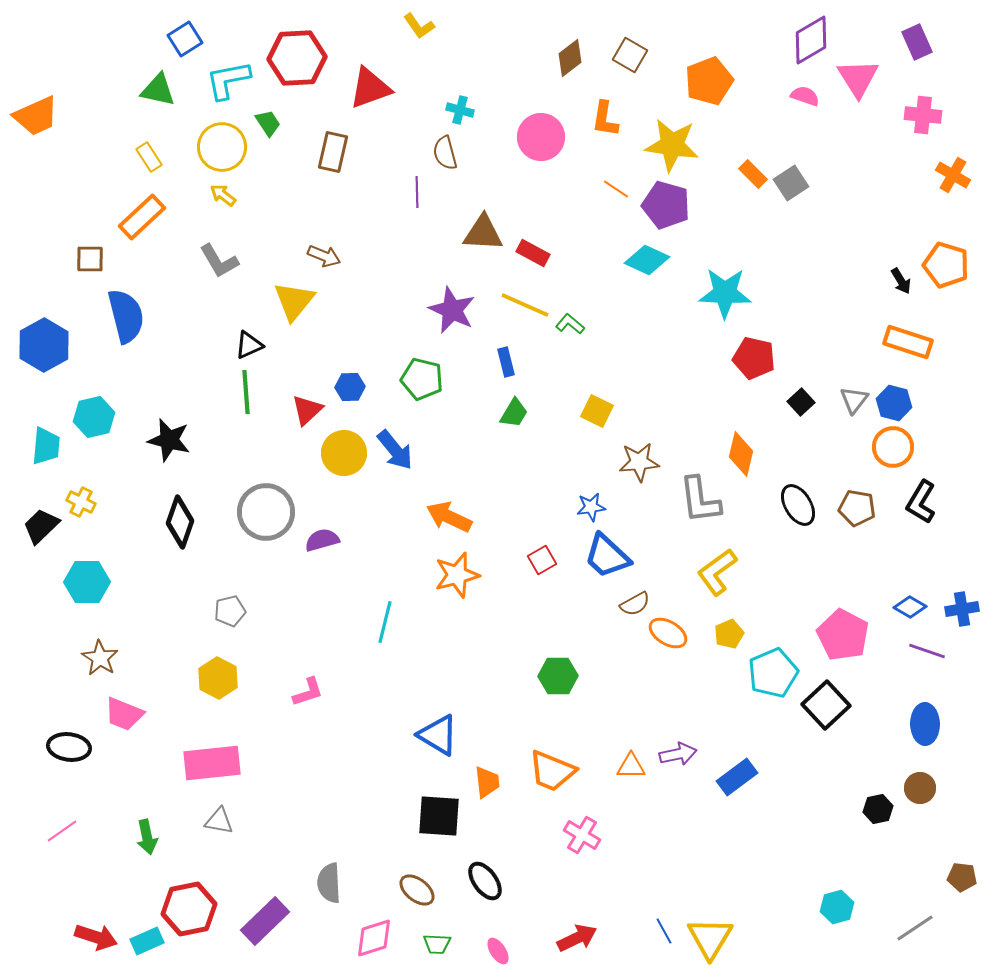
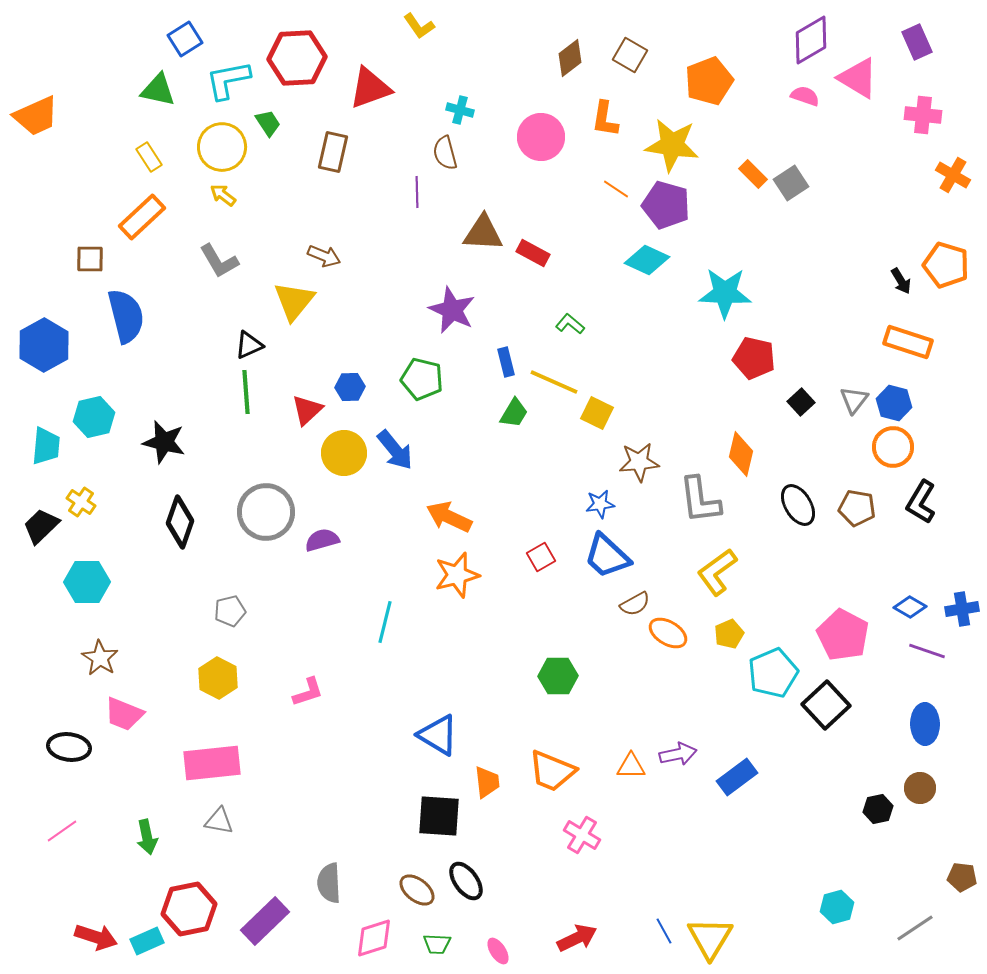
pink triangle at (858, 78): rotated 27 degrees counterclockwise
yellow line at (525, 305): moved 29 px right, 77 px down
yellow square at (597, 411): moved 2 px down
black star at (169, 440): moved 5 px left, 2 px down
yellow cross at (81, 502): rotated 8 degrees clockwise
blue star at (591, 507): moved 9 px right, 3 px up
red square at (542, 560): moved 1 px left, 3 px up
black ellipse at (485, 881): moved 19 px left
